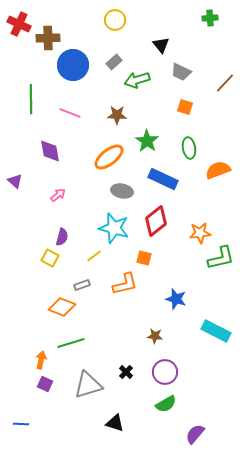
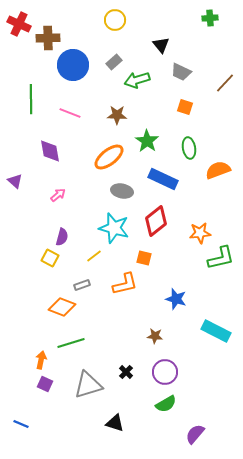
blue line at (21, 424): rotated 21 degrees clockwise
